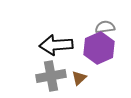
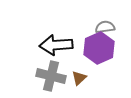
gray cross: rotated 24 degrees clockwise
